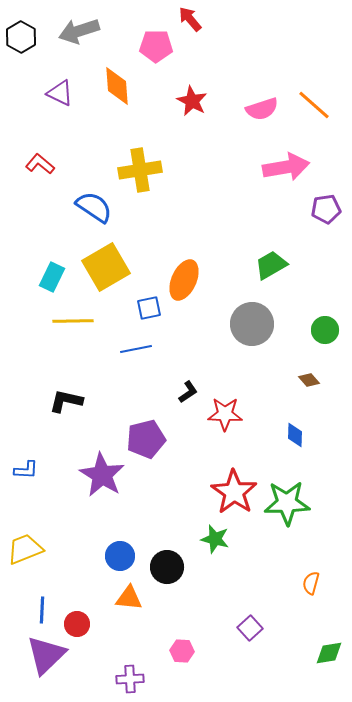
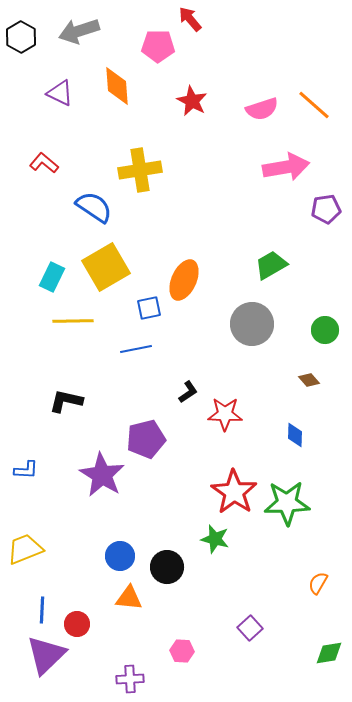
pink pentagon at (156, 46): moved 2 px right
red L-shape at (40, 164): moved 4 px right, 1 px up
orange semicircle at (311, 583): moved 7 px right; rotated 15 degrees clockwise
